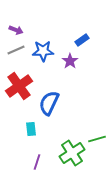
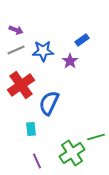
red cross: moved 2 px right, 1 px up
green line: moved 1 px left, 2 px up
purple line: moved 1 px up; rotated 42 degrees counterclockwise
